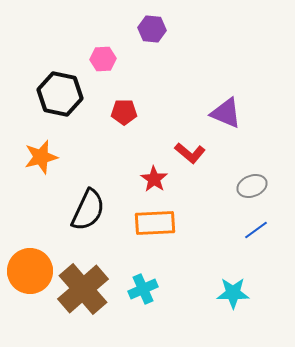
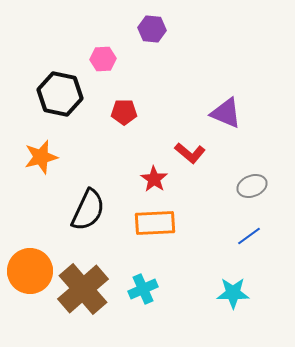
blue line: moved 7 px left, 6 px down
